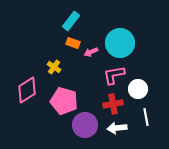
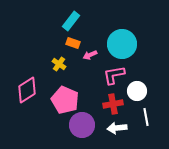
cyan circle: moved 2 px right, 1 px down
pink arrow: moved 1 px left, 3 px down
yellow cross: moved 5 px right, 3 px up
white circle: moved 1 px left, 2 px down
pink pentagon: moved 1 px right, 1 px up; rotated 8 degrees clockwise
purple circle: moved 3 px left
